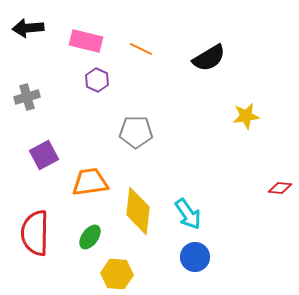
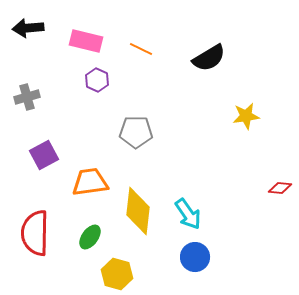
yellow hexagon: rotated 12 degrees clockwise
